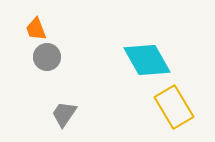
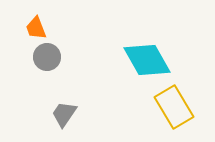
orange trapezoid: moved 1 px up
